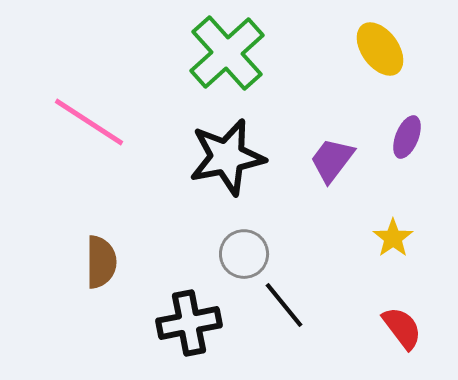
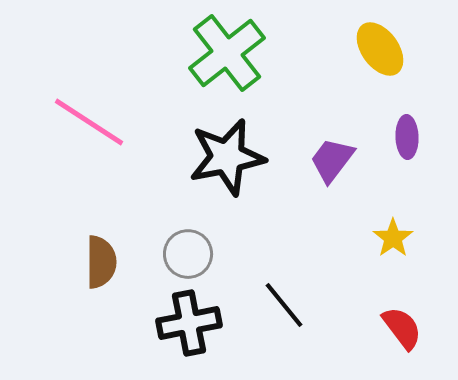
green cross: rotated 4 degrees clockwise
purple ellipse: rotated 24 degrees counterclockwise
gray circle: moved 56 px left
